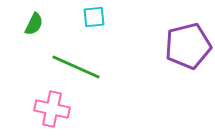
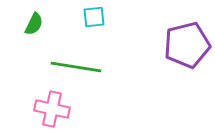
purple pentagon: moved 1 px left, 1 px up
green line: rotated 15 degrees counterclockwise
